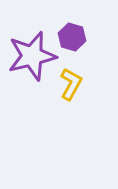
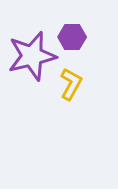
purple hexagon: rotated 16 degrees counterclockwise
